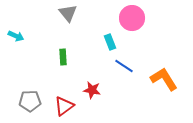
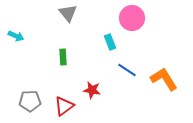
blue line: moved 3 px right, 4 px down
